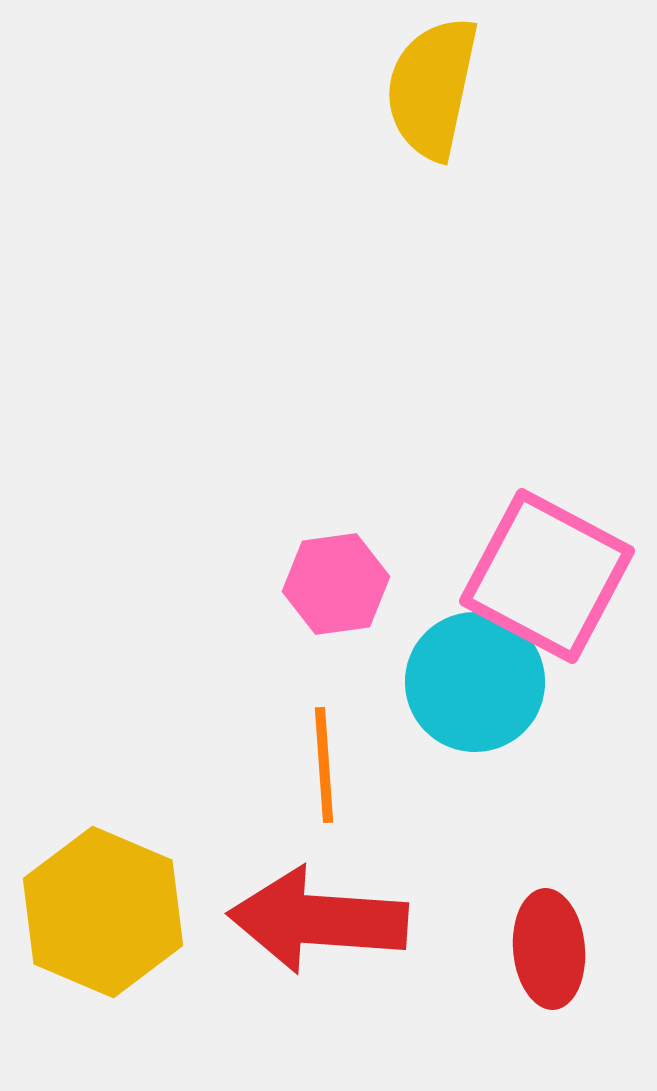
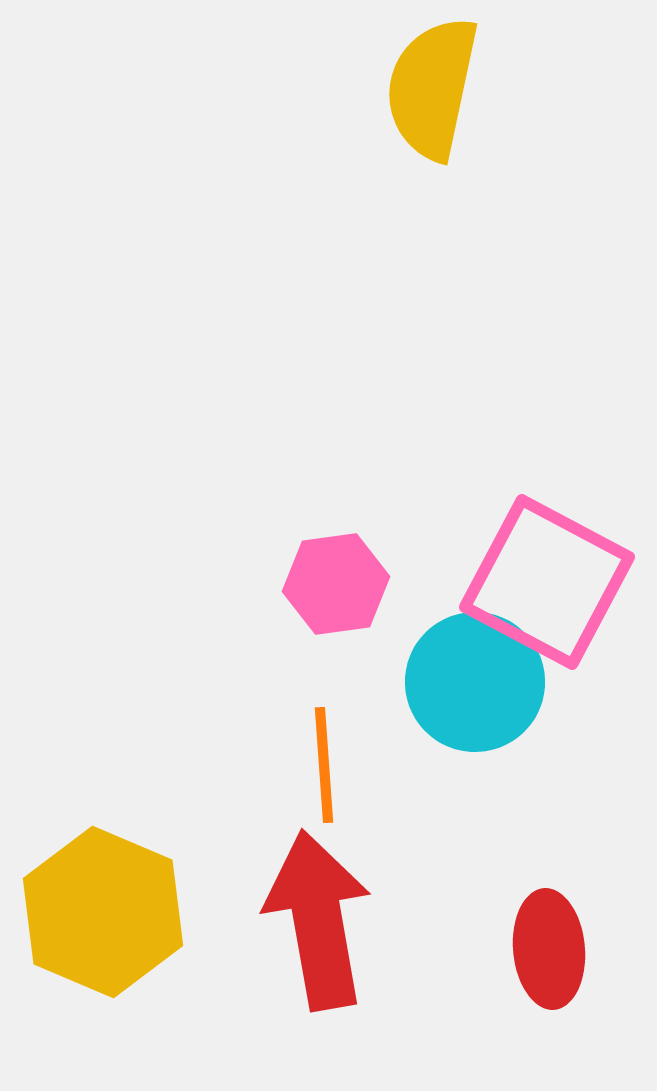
pink square: moved 6 px down
red arrow: rotated 76 degrees clockwise
